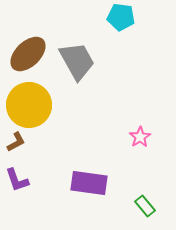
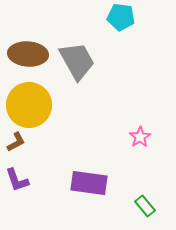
brown ellipse: rotated 48 degrees clockwise
